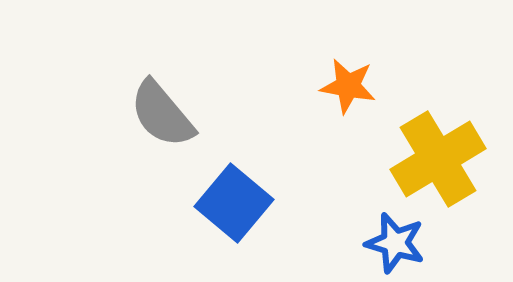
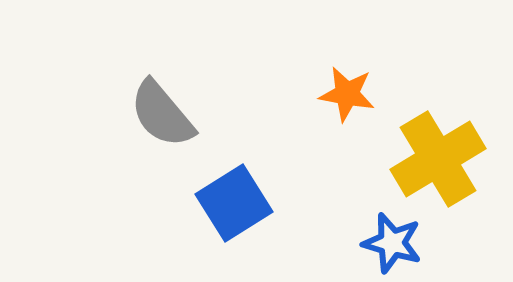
orange star: moved 1 px left, 8 px down
blue square: rotated 18 degrees clockwise
blue star: moved 3 px left
